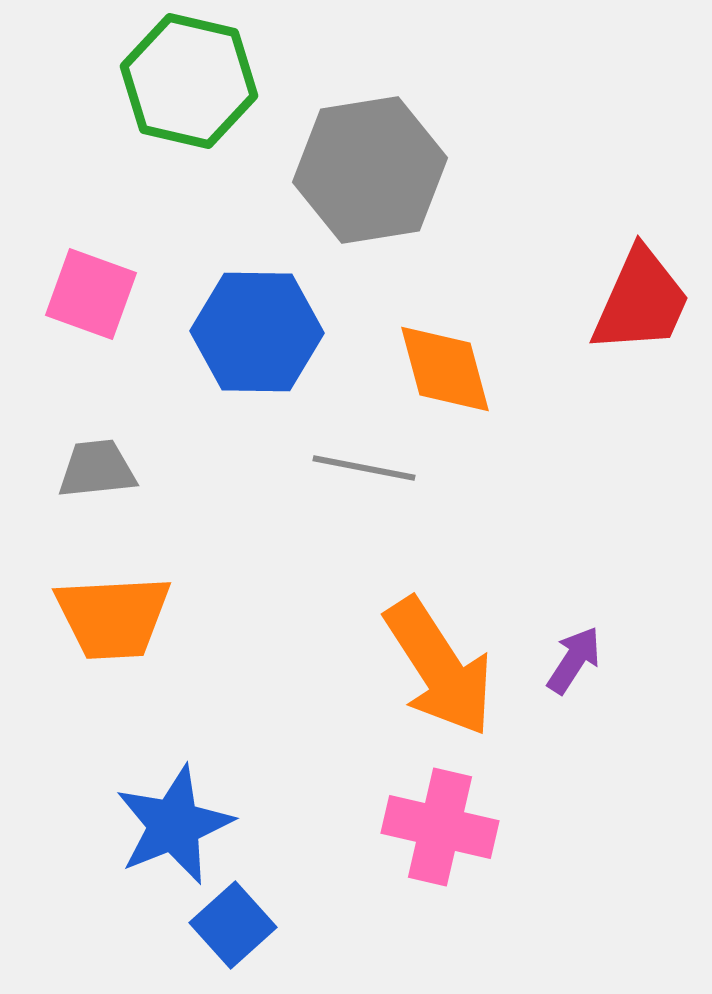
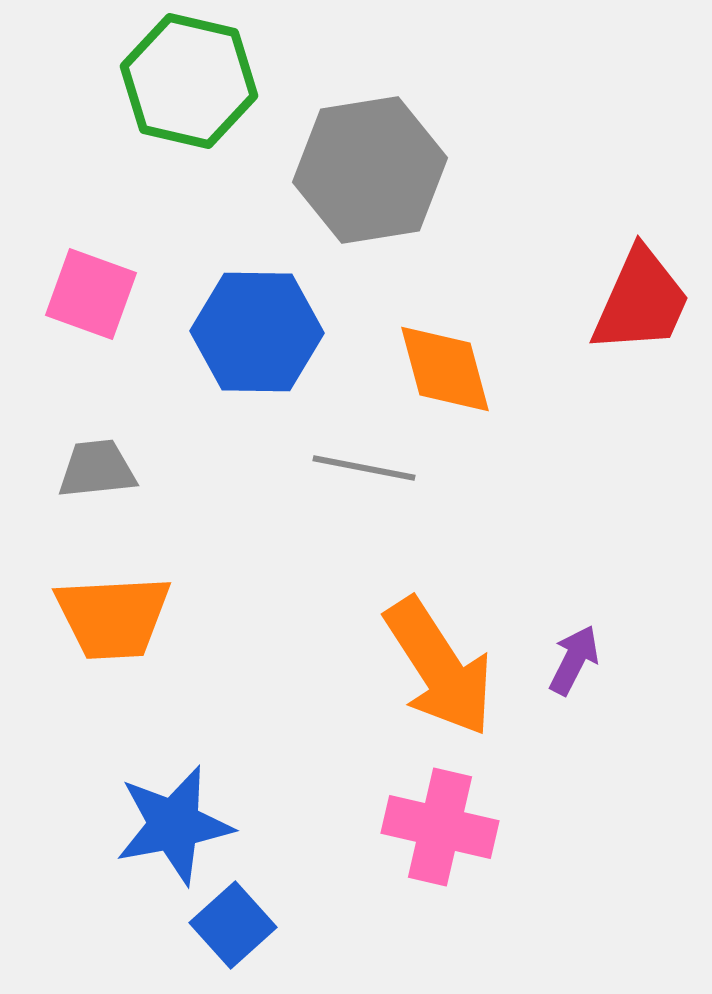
purple arrow: rotated 6 degrees counterclockwise
blue star: rotated 11 degrees clockwise
